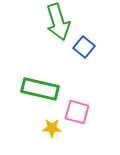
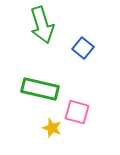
green arrow: moved 16 px left, 3 px down
blue square: moved 1 px left, 1 px down
yellow star: rotated 18 degrees clockwise
